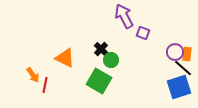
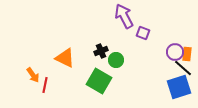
black cross: moved 2 px down; rotated 24 degrees clockwise
green circle: moved 5 px right
